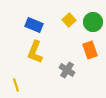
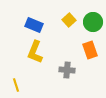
gray cross: rotated 28 degrees counterclockwise
